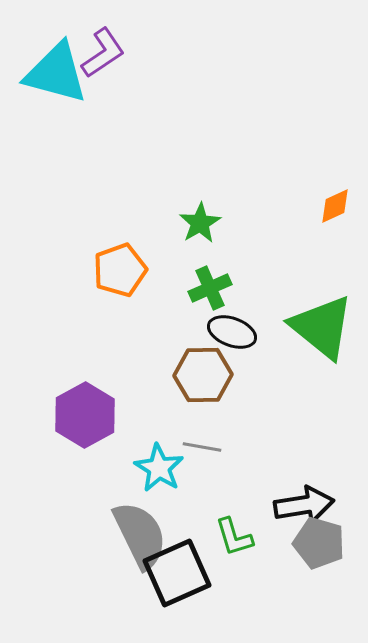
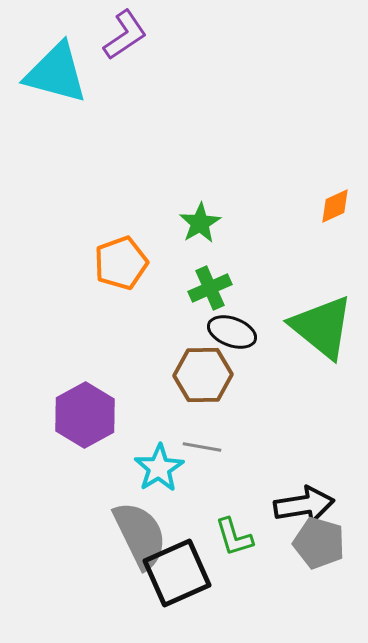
purple L-shape: moved 22 px right, 18 px up
orange pentagon: moved 1 px right, 7 px up
cyan star: rotated 9 degrees clockwise
